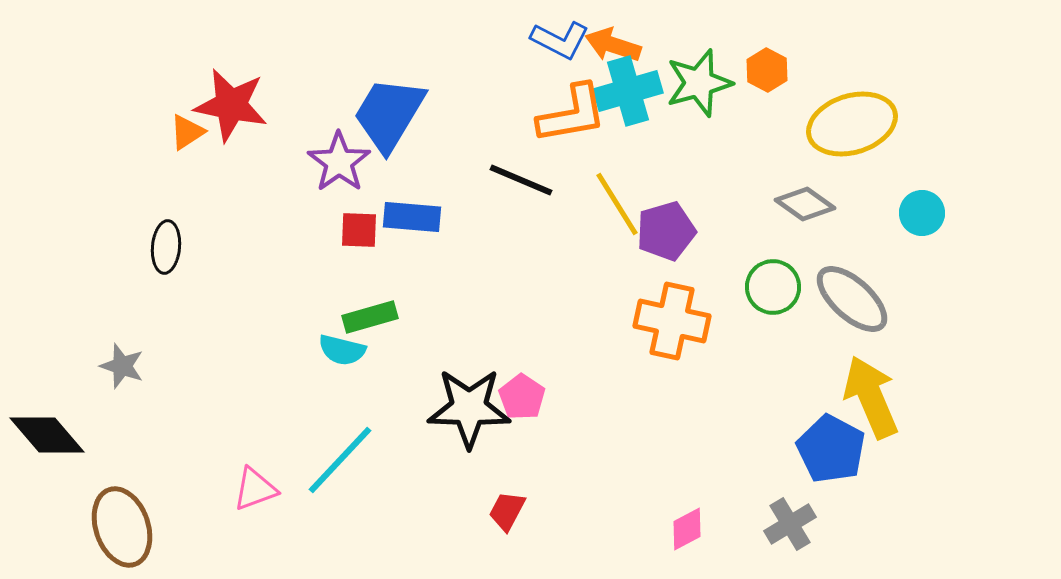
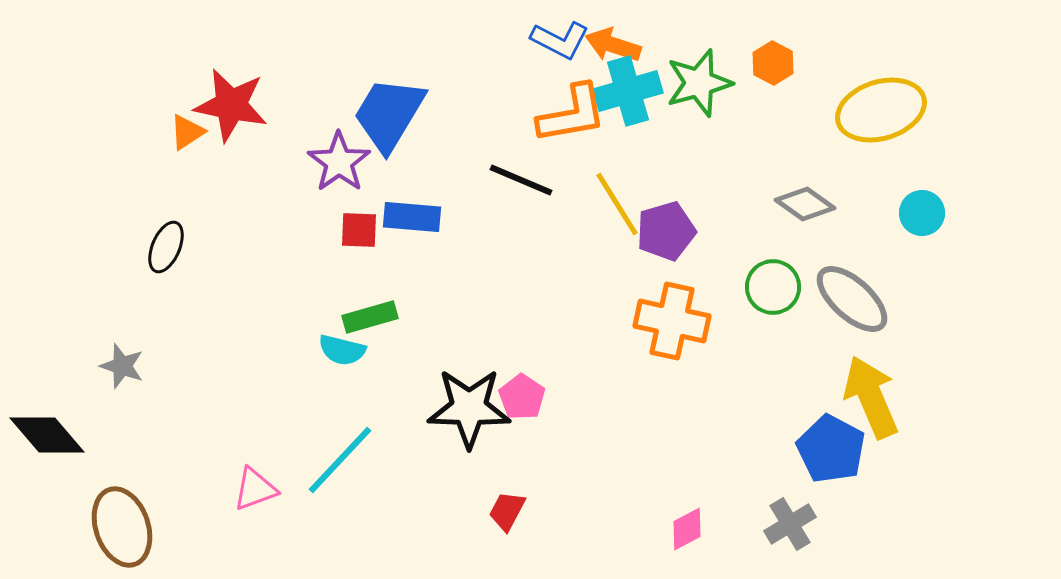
orange hexagon: moved 6 px right, 7 px up
yellow ellipse: moved 29 px right, 14 px up
black ellipse: rotated 18 degrees clockwise
